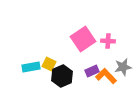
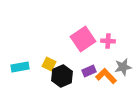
cyan rectangle: moved 11 px left
purple rectangle: moved 3 px left
